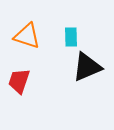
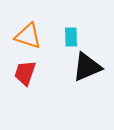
orange triangle: moved 1 px right
red trapezoid: moved 6 px right, 8 px up
